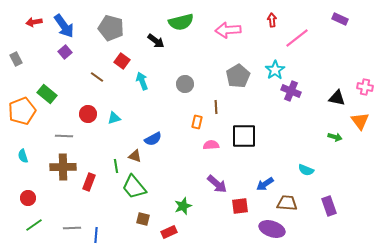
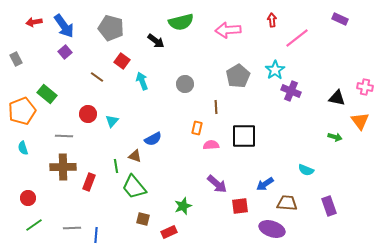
cyan triangle at (114, 118): moved 2 px left, 3 px down; rotated 32 degrees counterclockwise
orange rectangle at (197, 122): moved 6 px down
cyan semicircle at (23, 156): moved 8 px up
